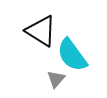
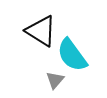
gray triangle: moved 1 px left, 1 px down
